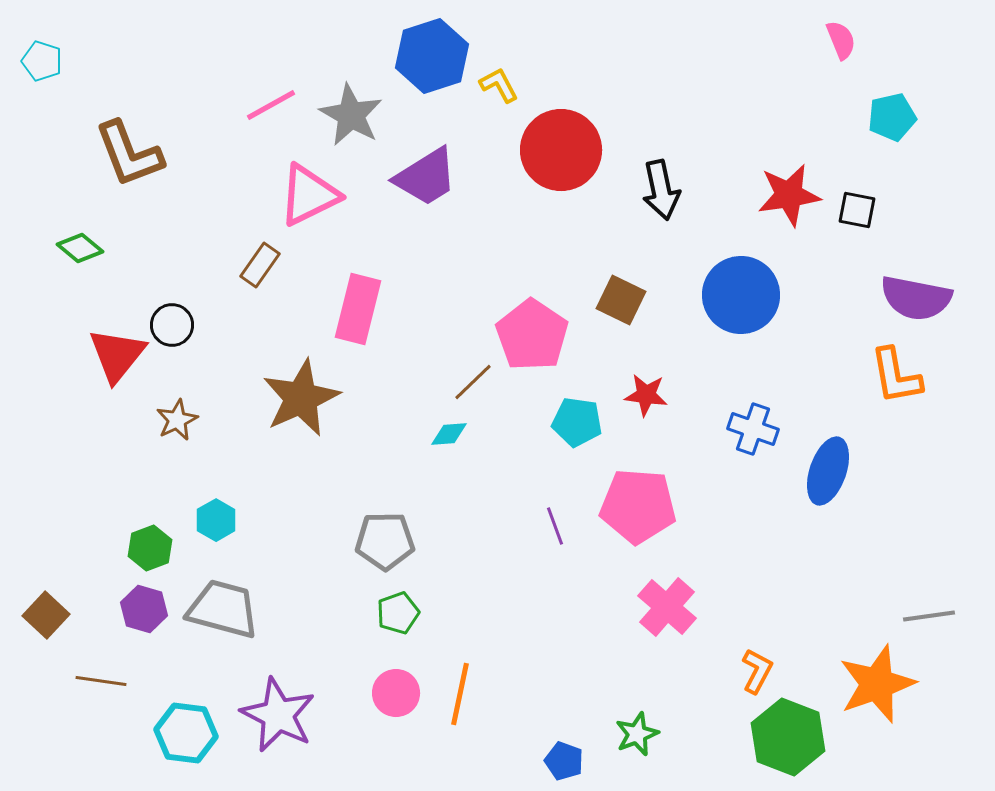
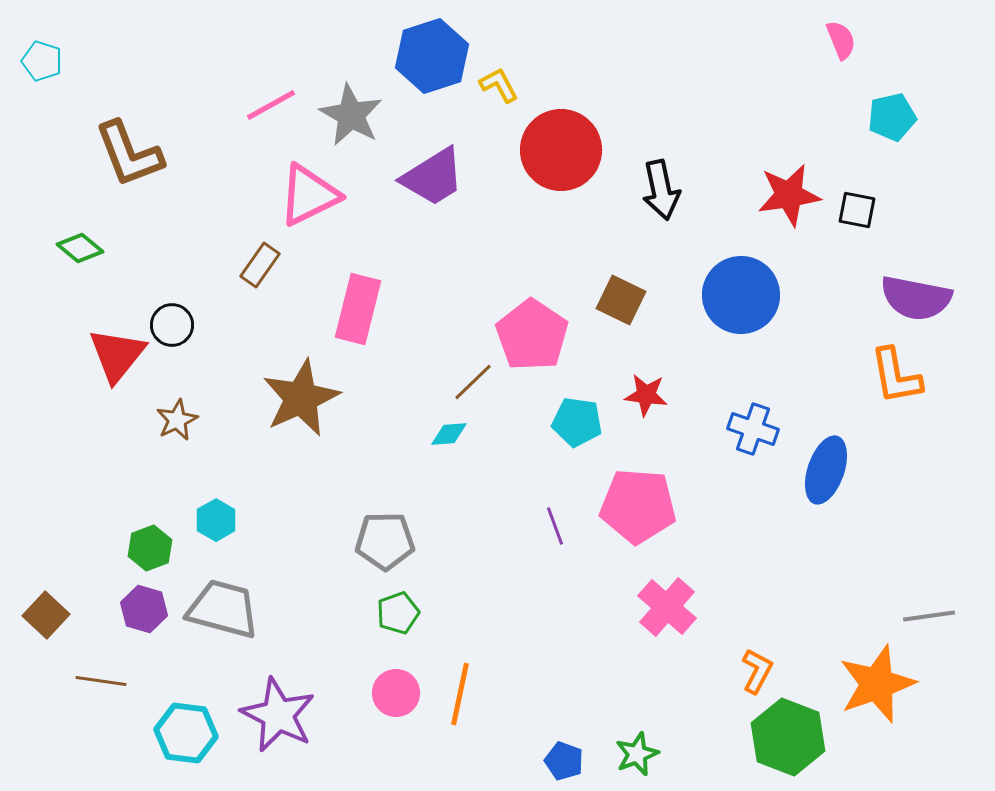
purple trapezoid at (426, 177): moved 7 px right
blue ellipse at (828, 471): moved 2 px left, 1 px up
green star at (637, 734): moved 20 px down
